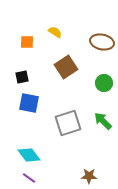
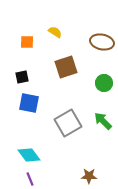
brown square: rotated 15 degrees clockwise
gray square: rotated 12 degrees counterclockwise
purple line: moved 1 px right, 1 px down; rotated 32 degrees clockwise
